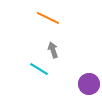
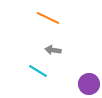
gray arrow: rotated 63 degrees counterclockwise
cyan line: moved 1 px left, 2 px down
